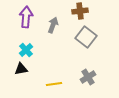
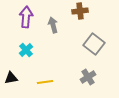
gray arrow: rotated 35 degrees counterclockwise
gray square: moved 8 px right, 7 px down
black triangle: moved 10 px left, 9 px down
yellow line: moved 9 px left, 2 px up
